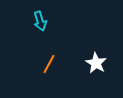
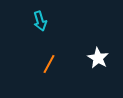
white star: moved 2 px right, 5 px up
